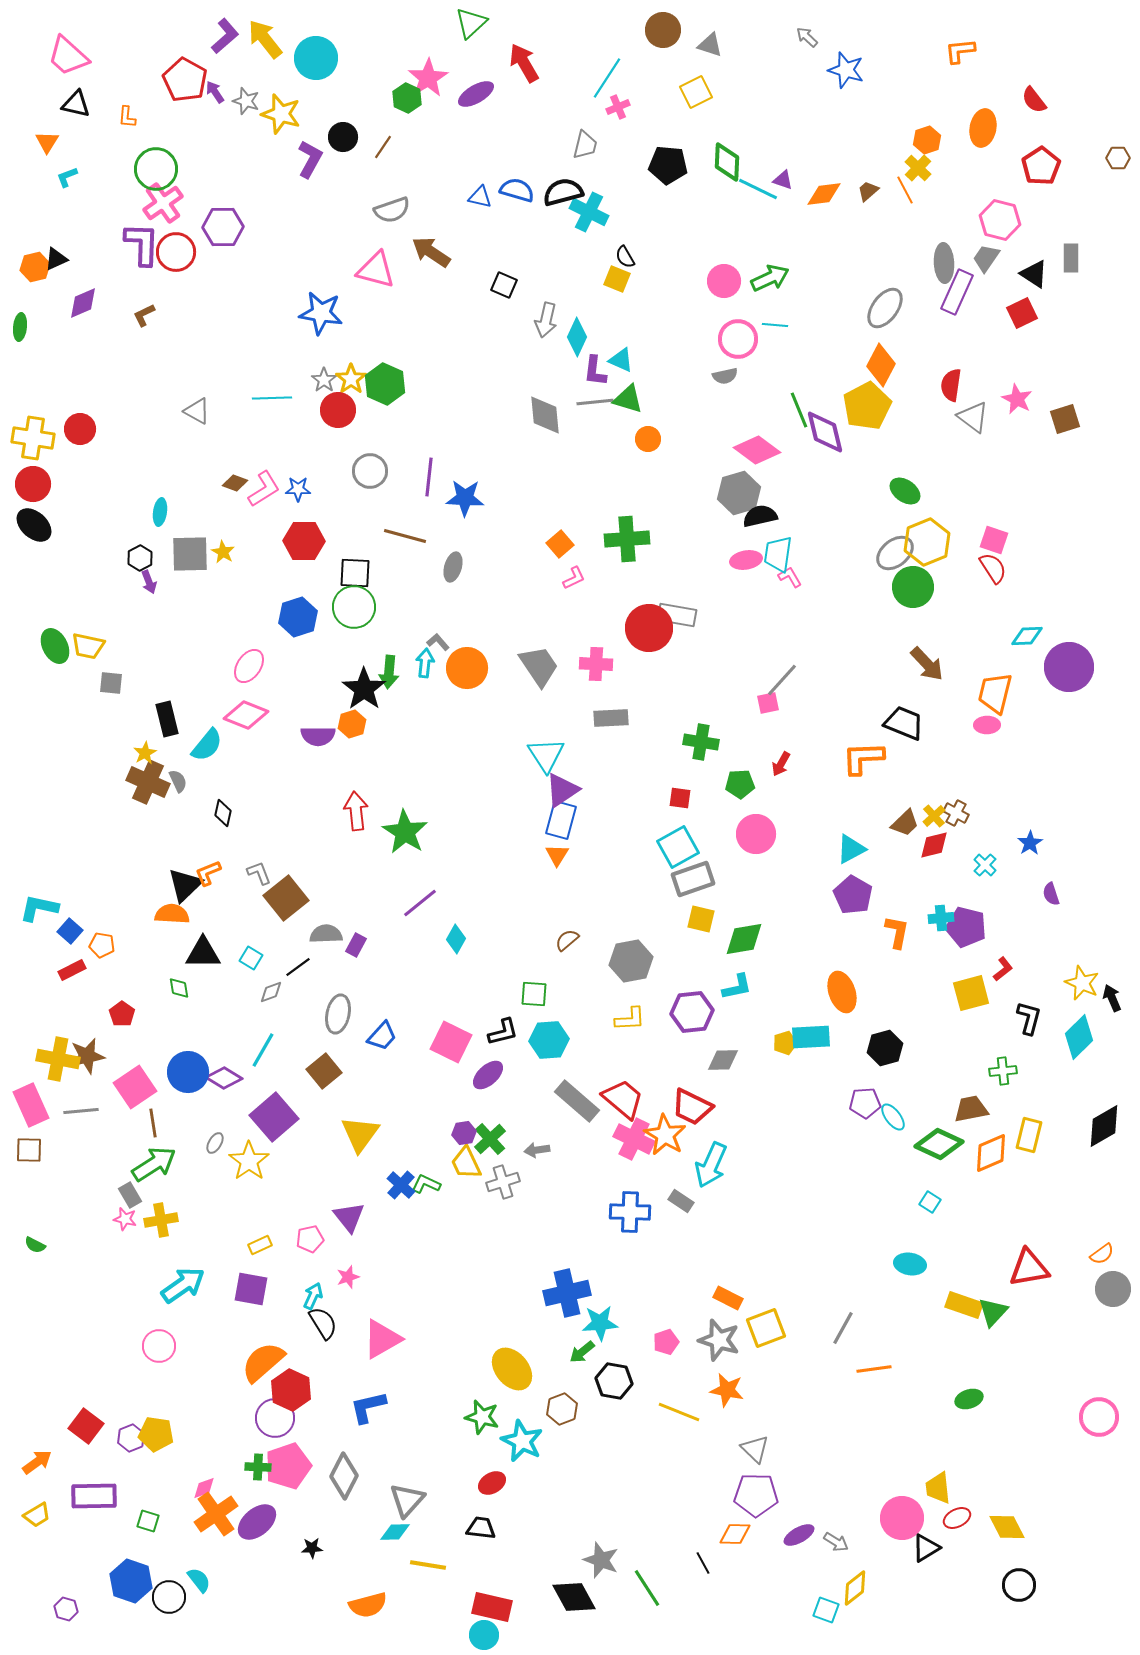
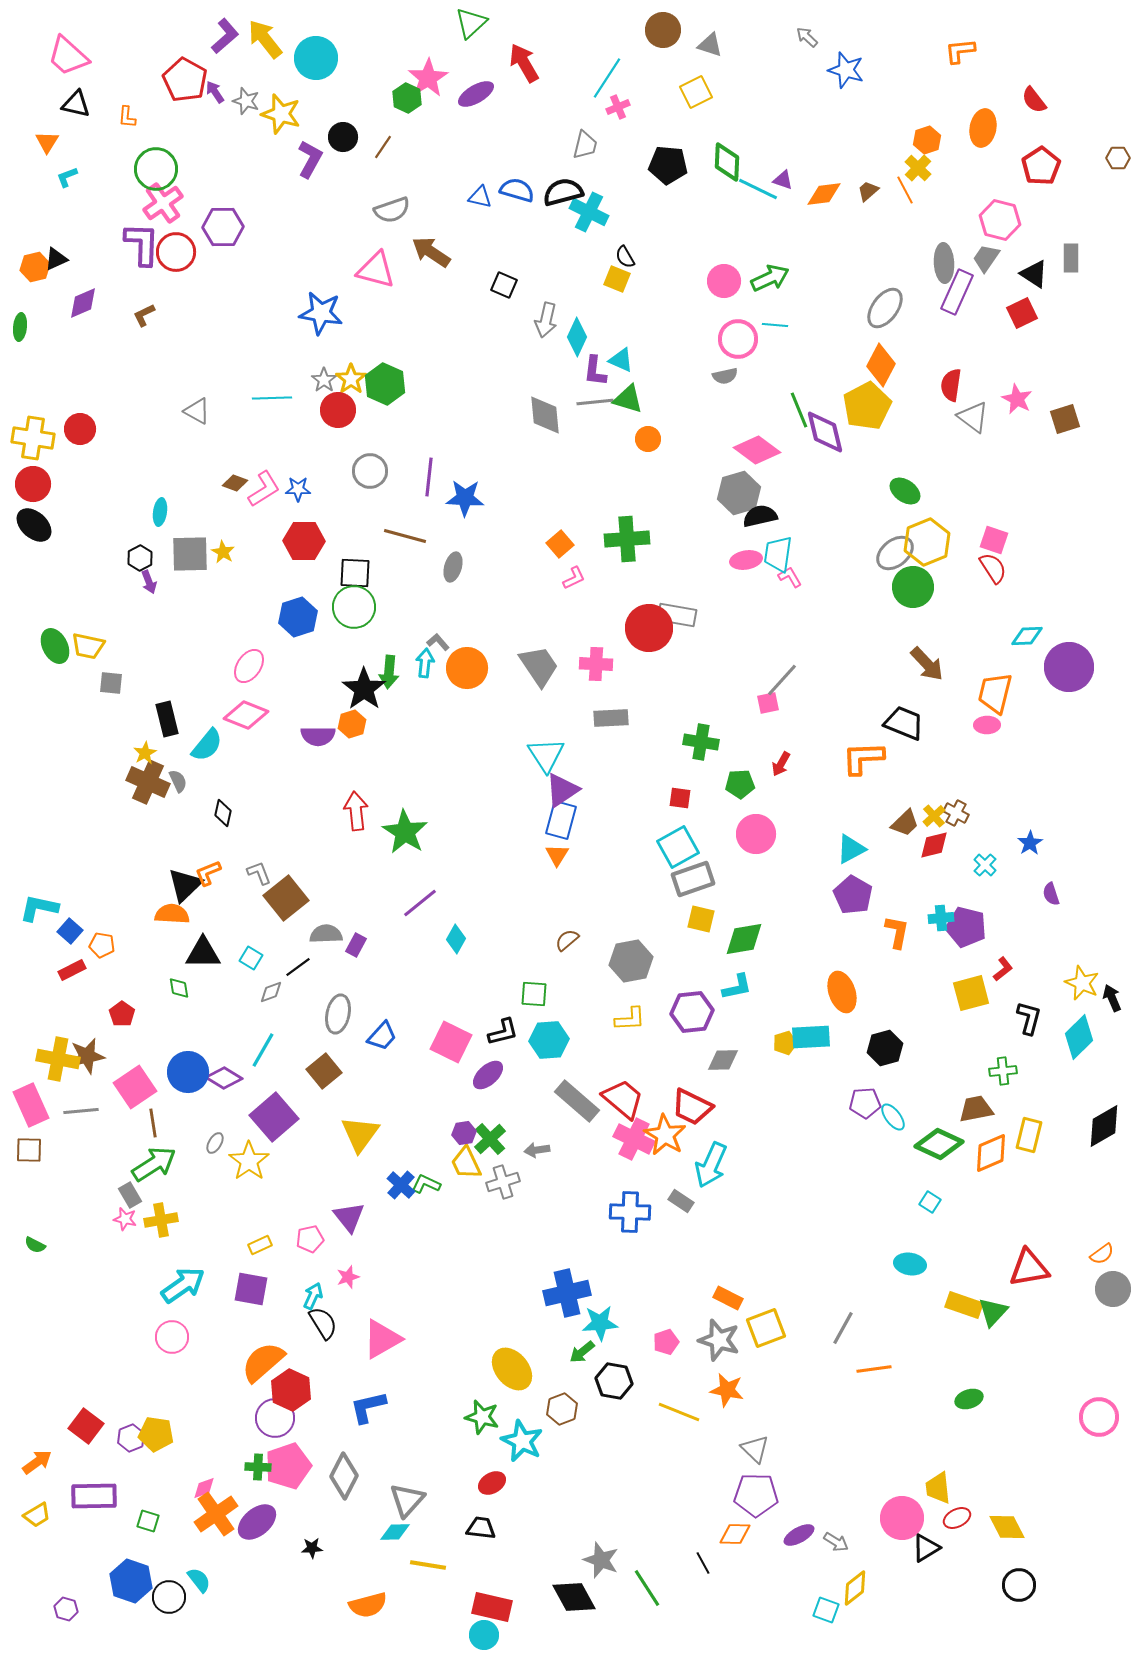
brown trapezoid at (971, 1109): moved 5 px right
pink circle at (159, 1346): moved 13 px right, 9 px up
